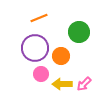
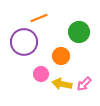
purple circle: moved 11 px left, 6 px up
yellow arrow: rotated 12 degrees clockwise
